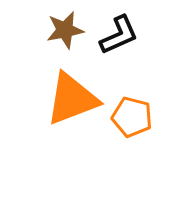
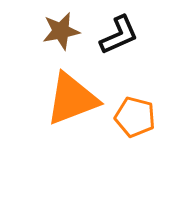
brown star: moved 4 px left, 1 px down
orange pentagon: moved 3 px right
